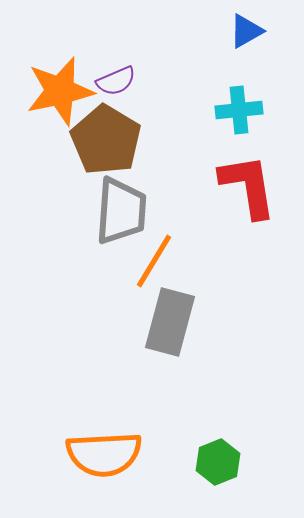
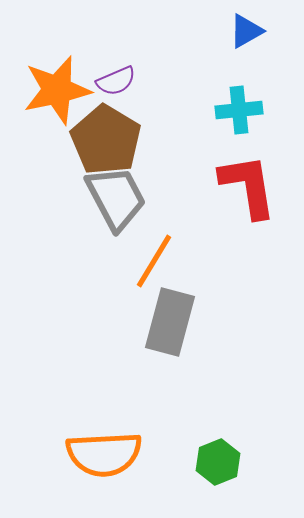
orange star: moved 3 px left, 1 px up
gray trapezoid: moved 5 px left, 13 px up; rotated 32 degrees counterclockwise
